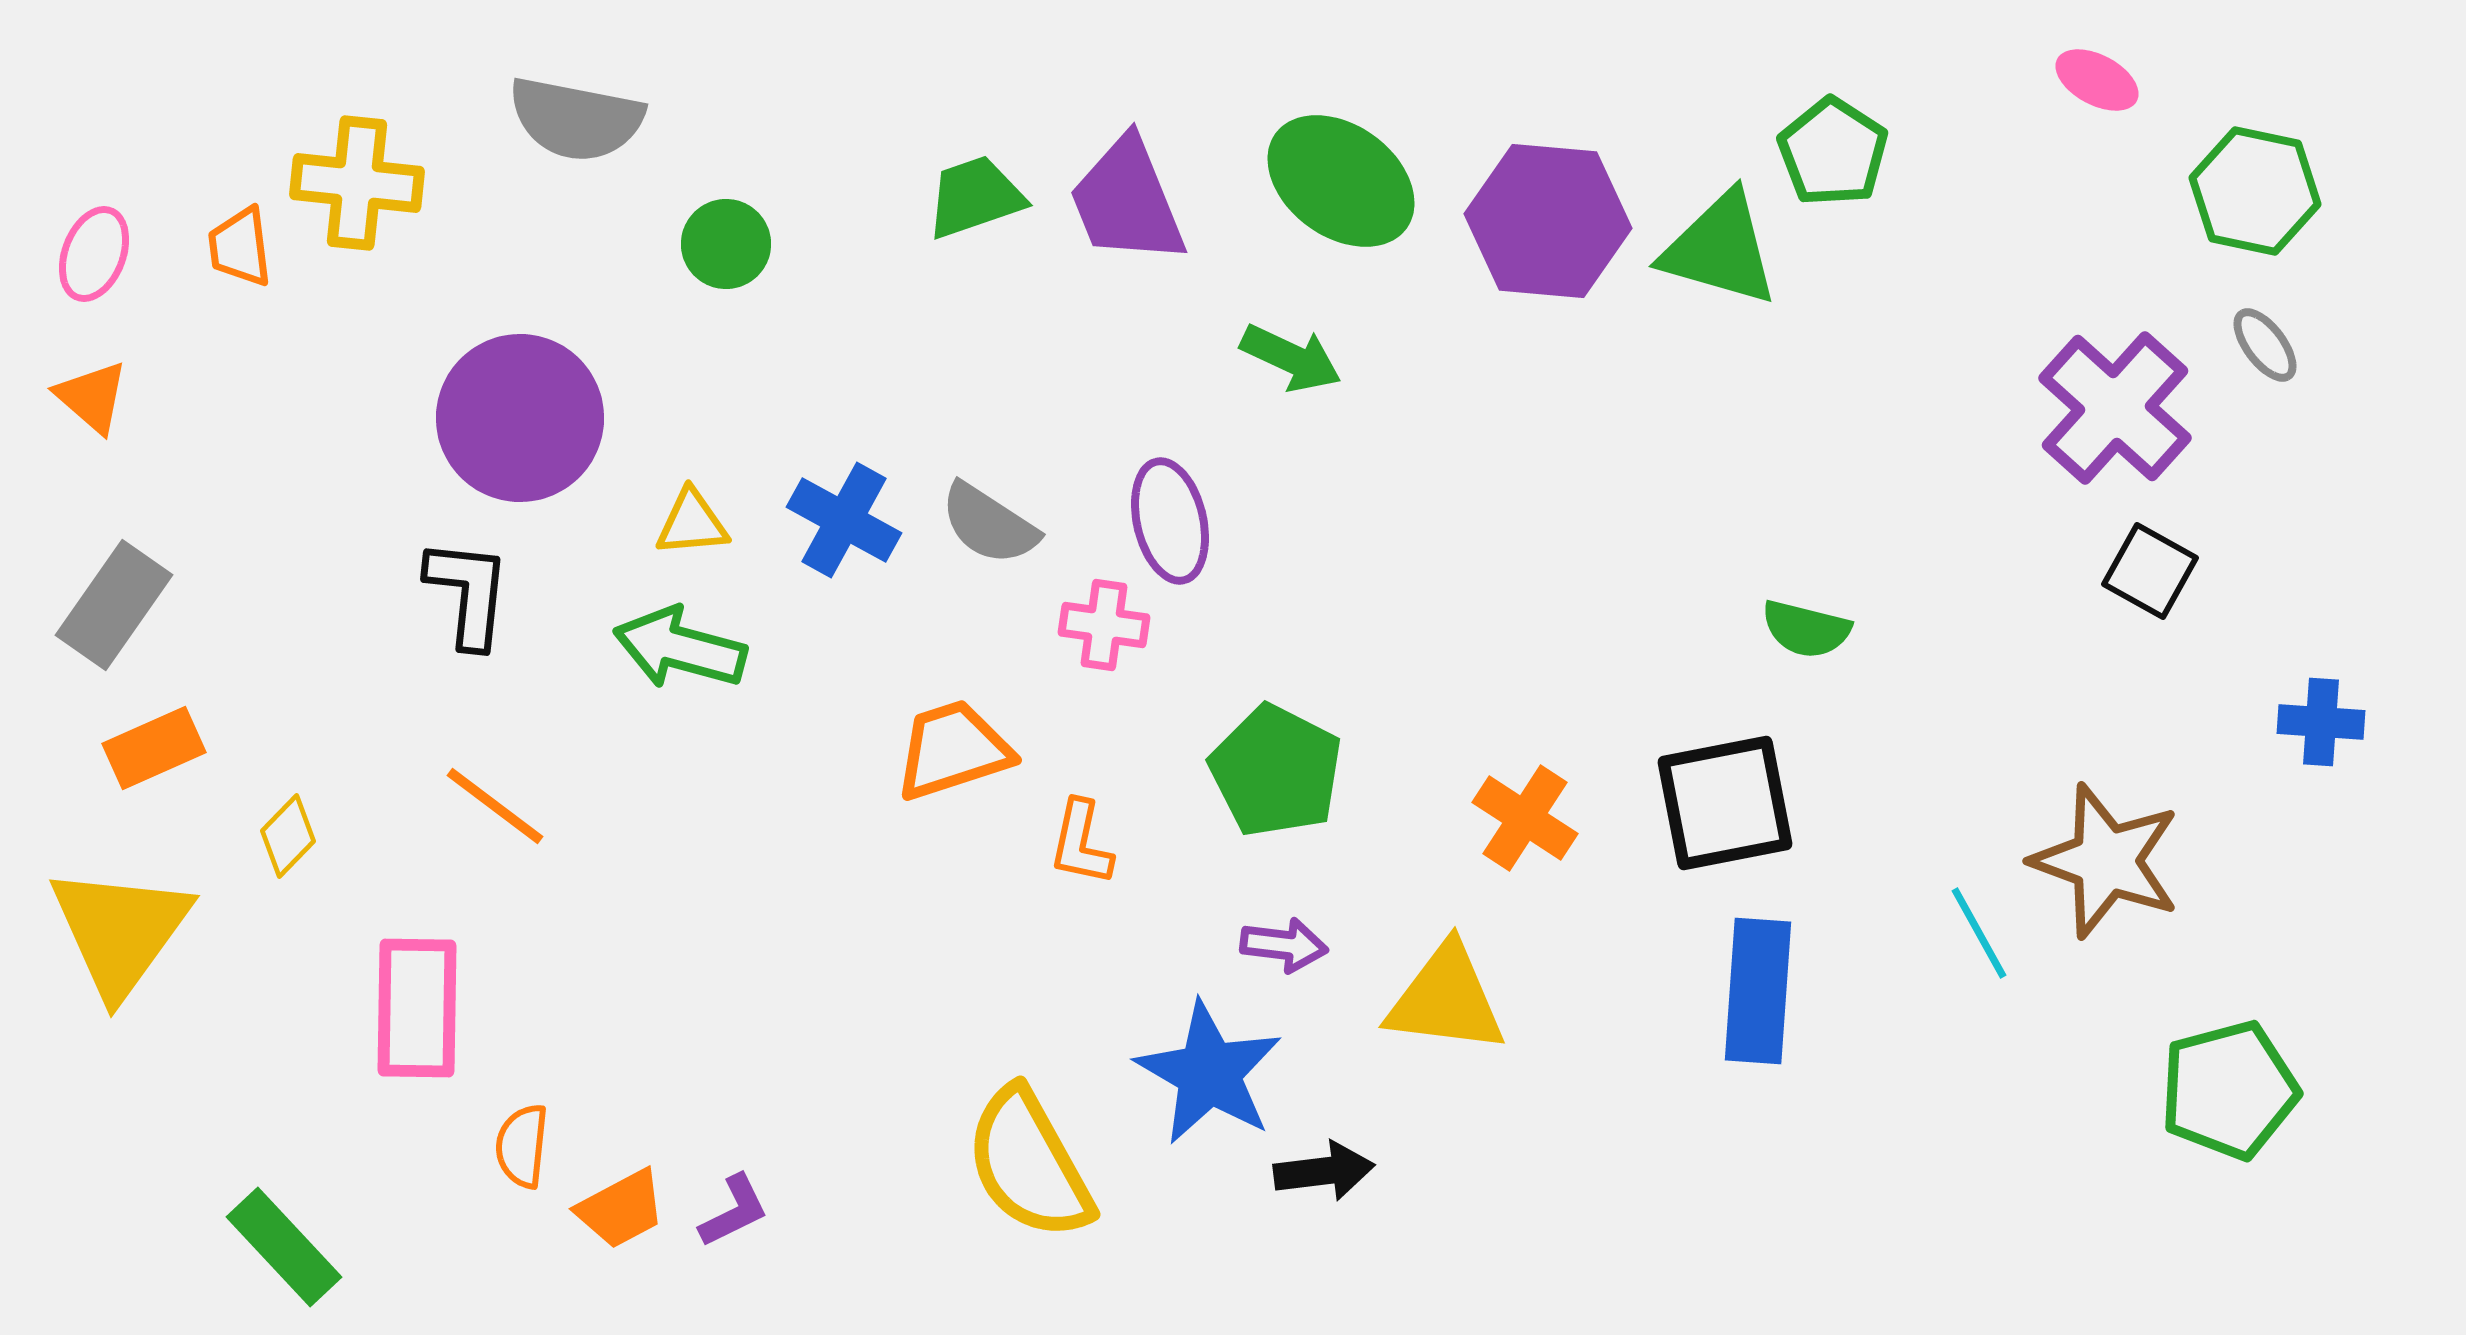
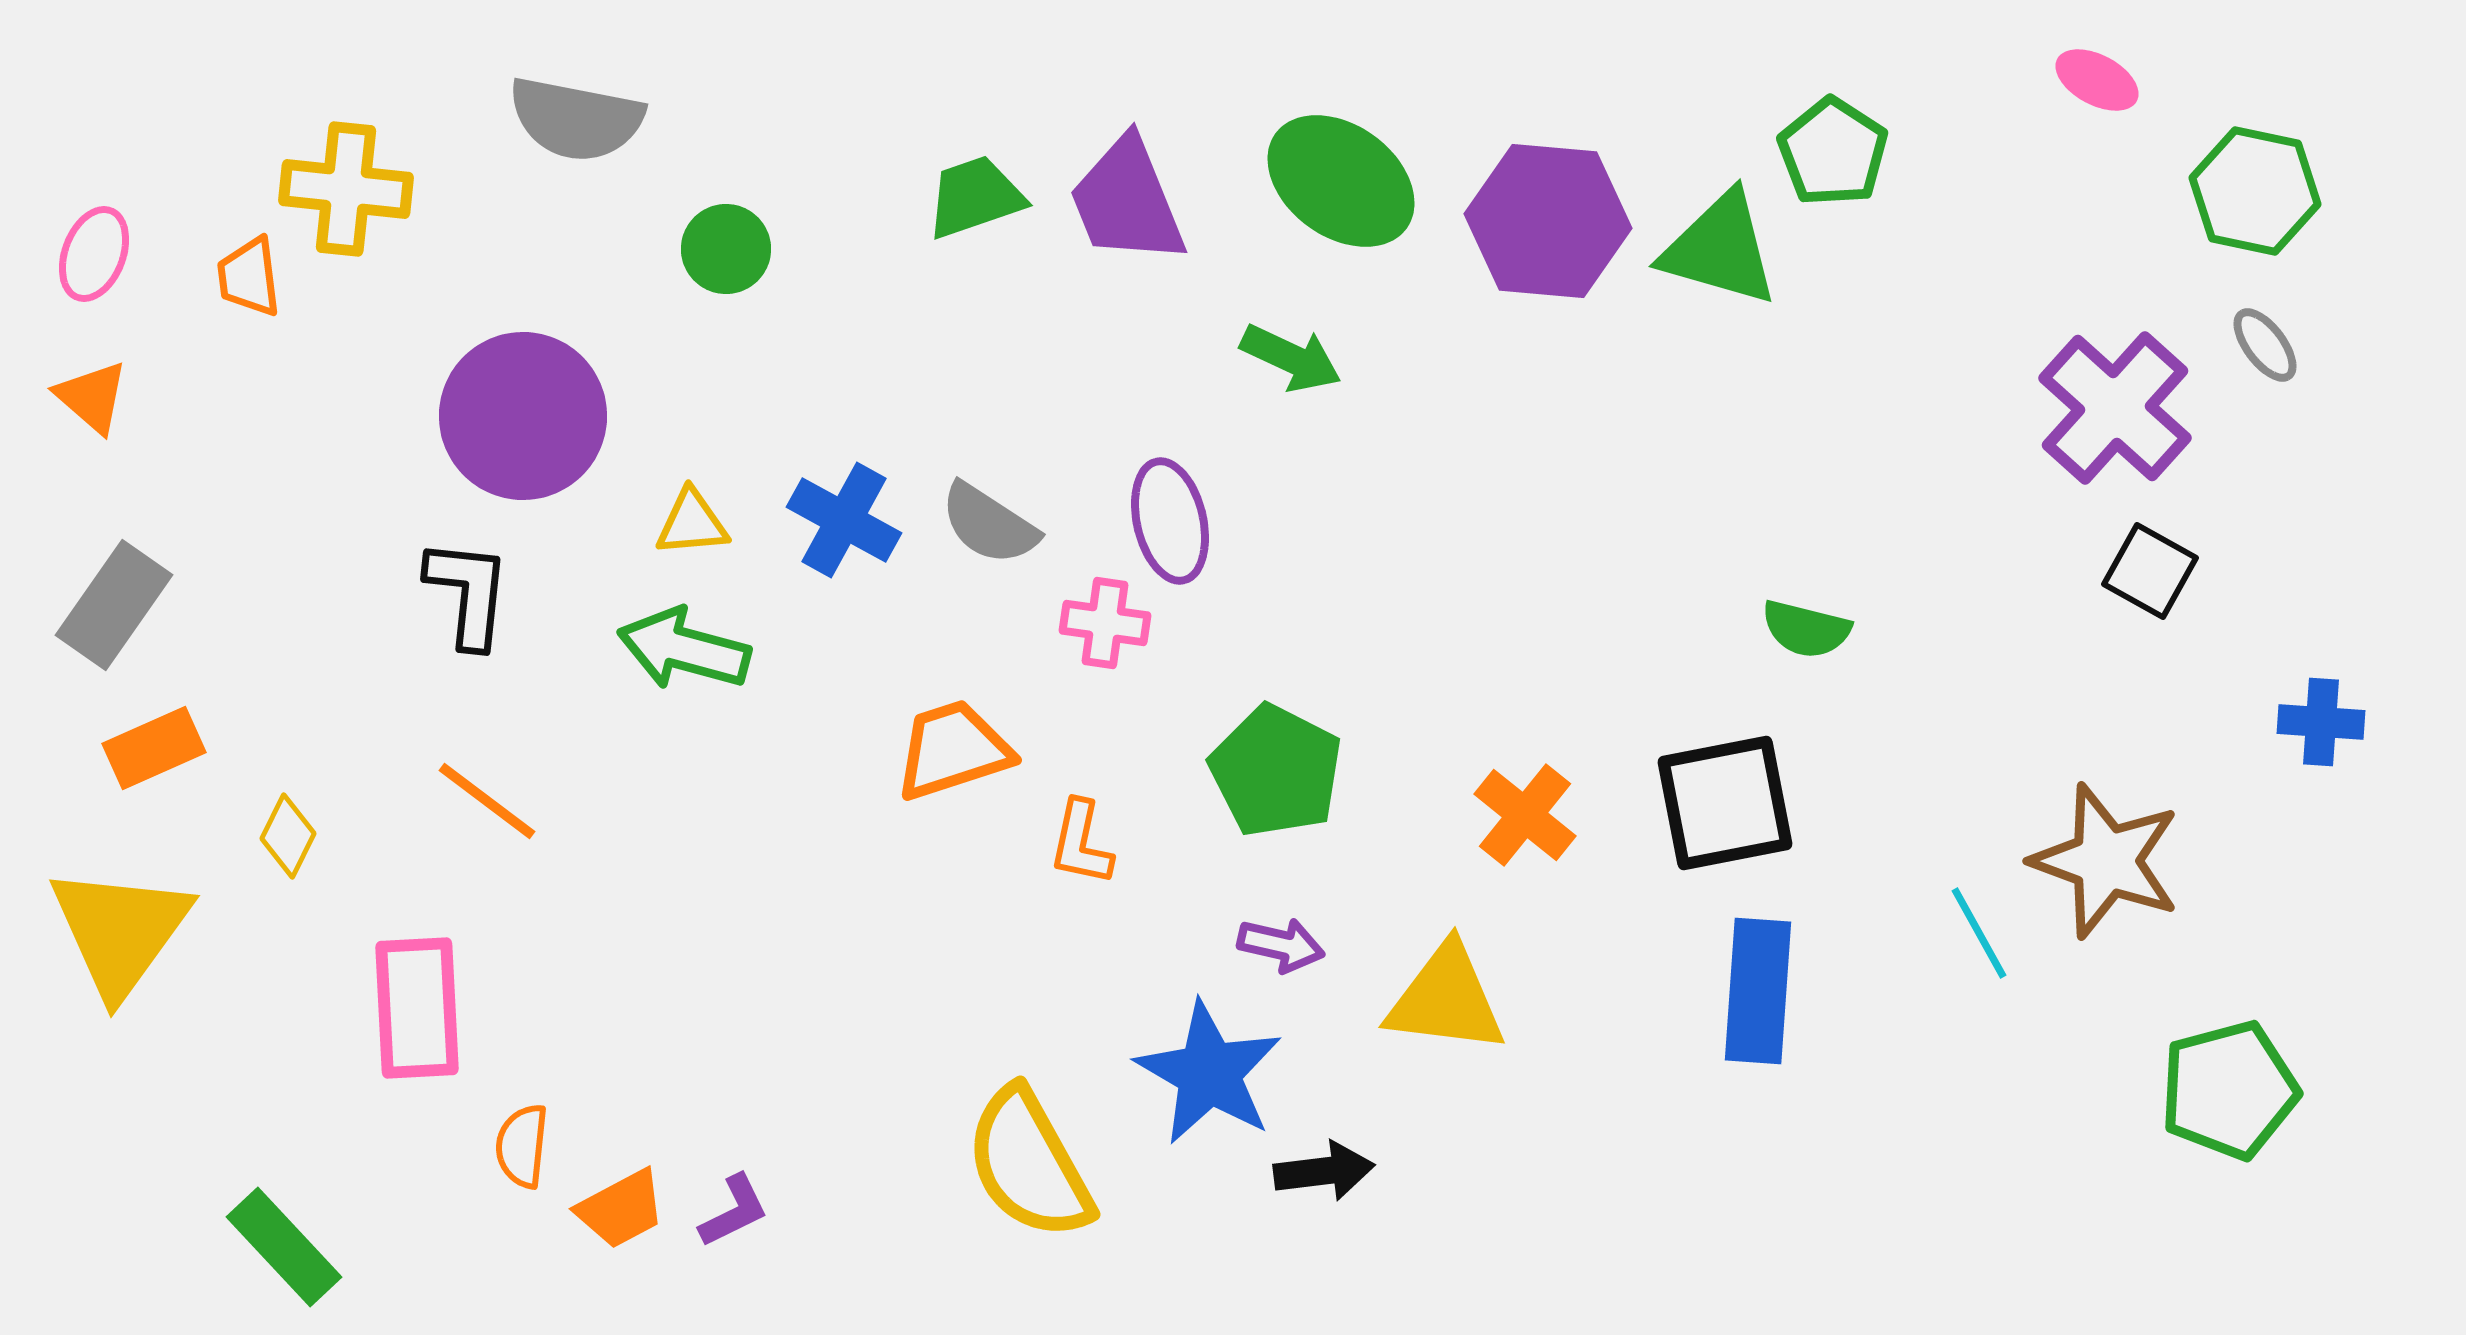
yellow cross at (357, 183): moved 11 px left, 6 px down
green circle at (726, 244): moved 5 px down
orange trapezoid at (240, 247): moved 9 px right, 30 px down
purple circle at (520, 418): moved 3 px right, 2 px up
pink cross at (1104, 625): moved 1 px right, 2 px up
green arrow at (680, 648): moved 4 px right, 1 px down
orange line at (495, 806): moved 8 px left, 5 px up
orange cross at (1525, 818): moved 3 px up; rotated 6 degrees clockwise
yellow diamond at (288, 836): rotated 18 degrees counterclockwise
purple arrow at (1284, 945): moved 3 px left; rotated 6 degrees clockwise
pink rectangle at (417, 1008): rotated 4 degrees counterclockwise
